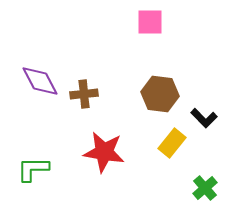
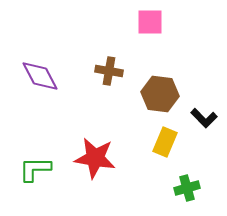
purple diamond: moved 5 px up
brown cross: moved 25 px right, 23 px up; rotated 16 degrees clockwise
yellow rectangle: moved 7 px left, 1 px up; rotated 16 degrees counterclockwise
red star: moved 9 px left, 6 px down
green L-shape: moved 2 px right
green cross: moved 18 px left; rotated 25 degrees clockwise
